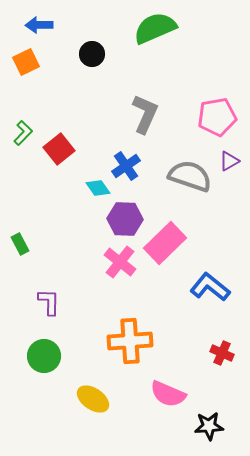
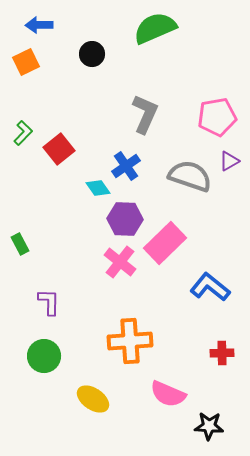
red cross: rotated 25 degrees counterclockwise
black star: rotated 8 degrees clockwise
